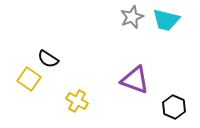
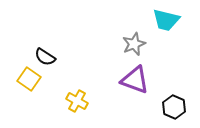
gray star: moved 2 px right, 27 px down
black semicircle: moved 3 px left, 2 px up
